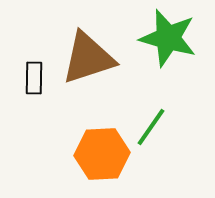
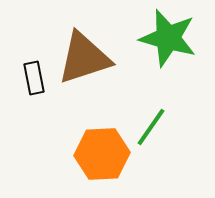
brown triangle: moved 4 px left
black rectangle: rotated 12 degrees counterclockwise
